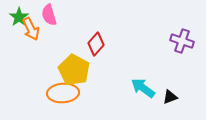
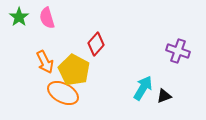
pink semicircle: moved 2 px left, 3 px down
orange arrow: moved 14 px right, 33 px down
purple cross: moved 4 px left, 10 px down
cyan arrow: rotated 85 degrees clockwise
orange ellipse: rotated 32 degrees clockwise
black triangle: moved 6 px left, 1 px up
